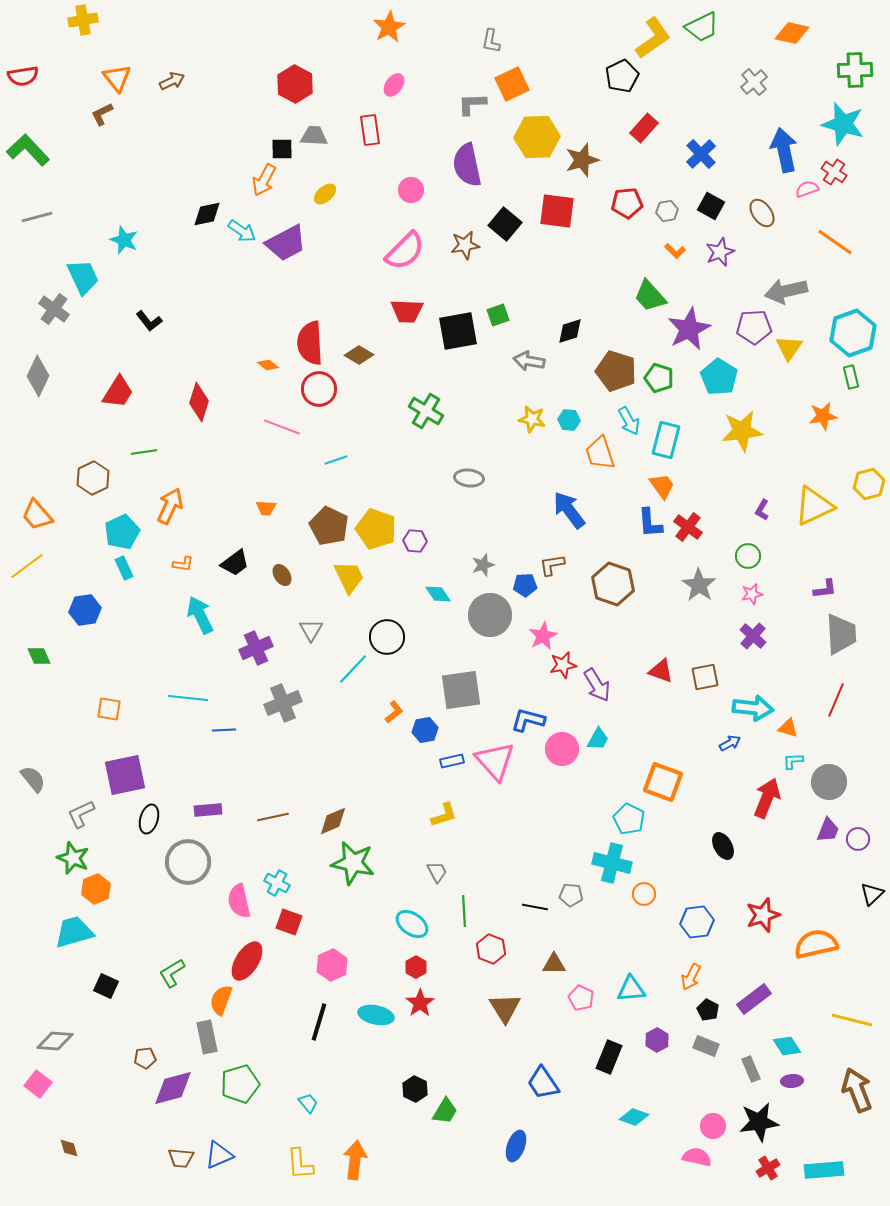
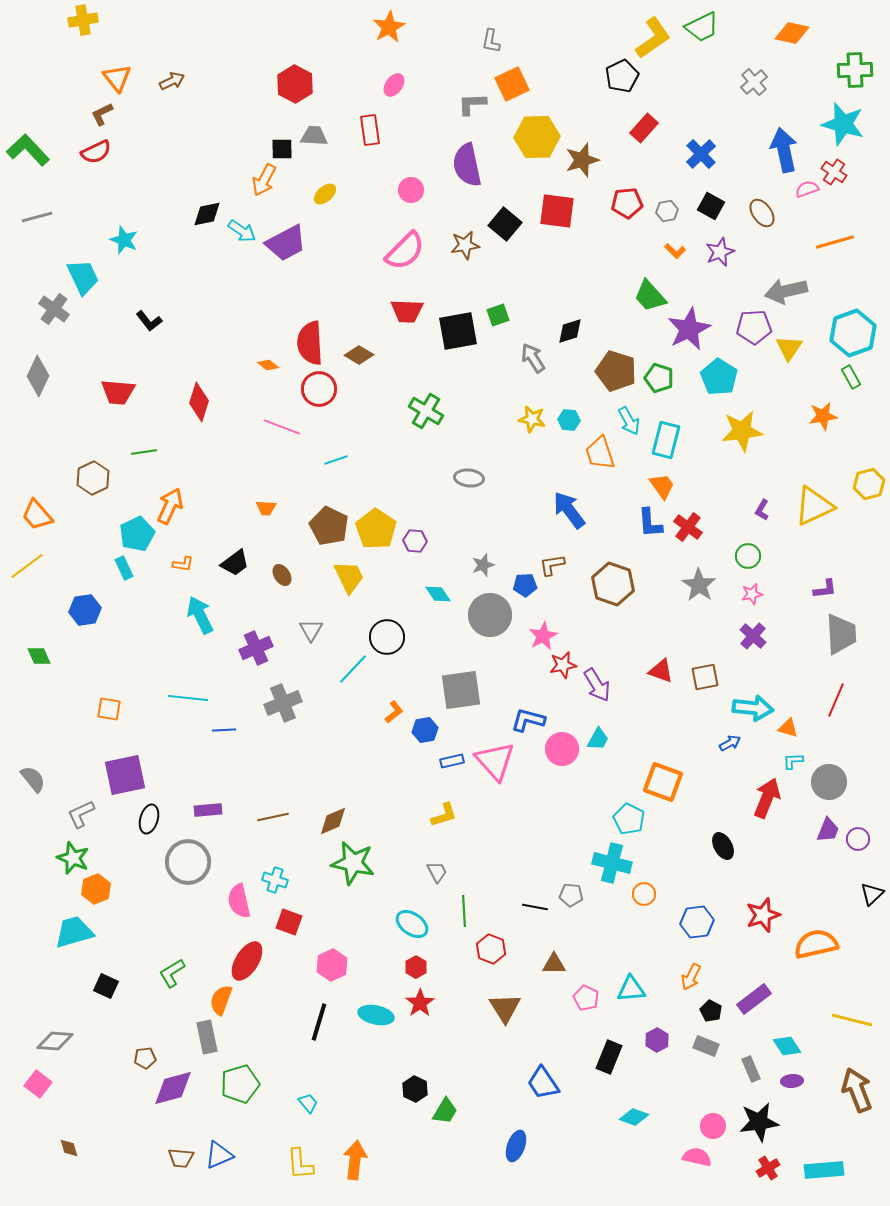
red semicircle at (23, 76): moved 73 px right, 76 px down; rotated 16 degrees counterclockwise
orange line at (835, 242): rotated 51 degrees counterclockwise
gray arrow at (529, 361): moved 4 px right, 3 px up; rotated 48 degrees clockwise
green rectangle at (851, 377): rotated 15 degrees counterclockwise
red trapezoid at (118, 392): rotated 63 degrees clockwise
yellow pentagon at (376, 529): rotated 15 degrees clockwise
cyan pentagon at (122, 532): moved 15 px right, 2 px down
cyan cross at (277, 883): moved 2 px left, 3 px up; rotated 10 degrees counterclockwise
pink pentagon at (581, 998): moved 5 px right
black pentagon at (708, 1010): moved 3 px right, 1 px down
